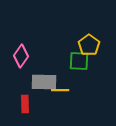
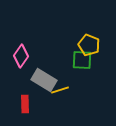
yellow pentagon: rotated 15 degrees counterclockwise
green square: moved 3 px right, 1 px up
gray rectangle: moved 2 px up; rotated 30 degrees clockwise
yellow line: rotated 18 degrees counterclockwise
